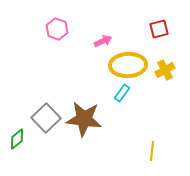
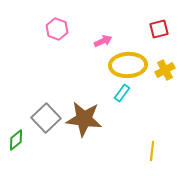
green diamond: moved 1 px left, 1 px down
